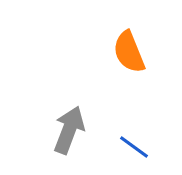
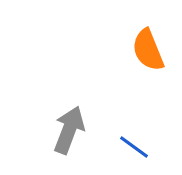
orange semicircle: moved 19 px right, 2 px up
